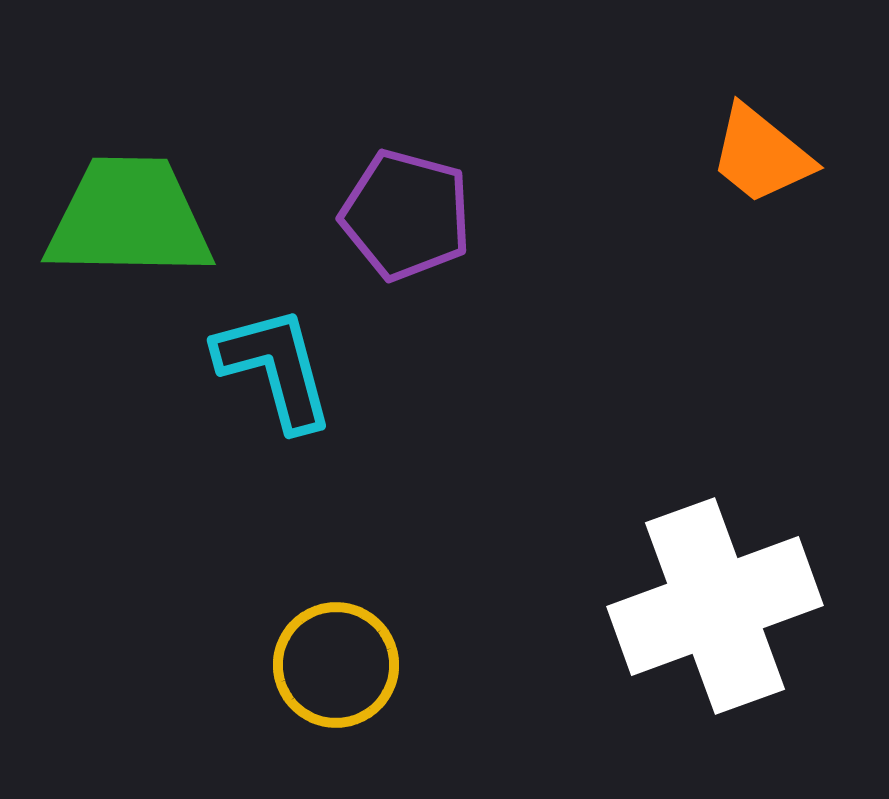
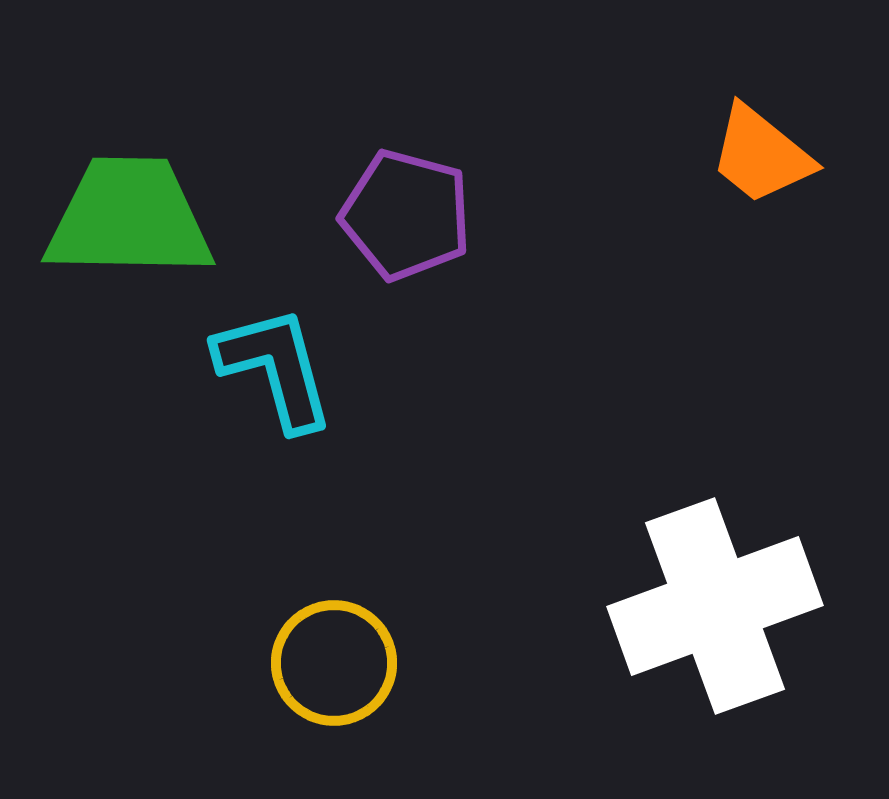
yellow circle: moved 2 px left, 2 px up
